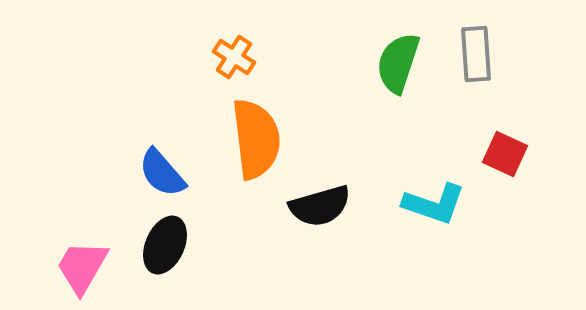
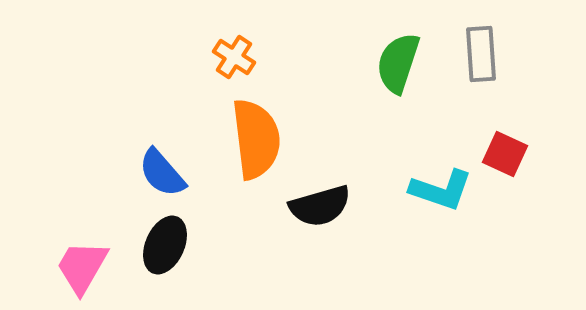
gray rectangle: moved 5 px right
cyan L-shape: moved 7 px right, 14 px up
